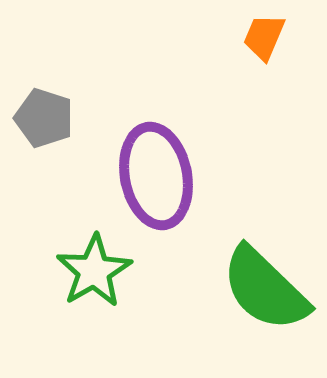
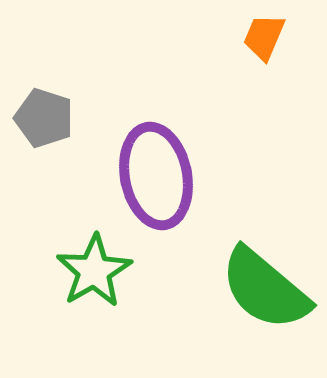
green semicircle: rotated 4 degrees counterclockwise
